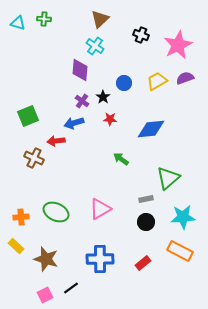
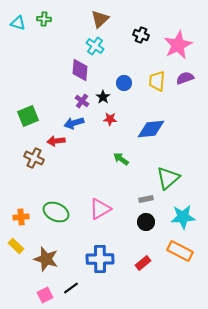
yellow trapezoid: rotated 55 degrees counterclockwise
